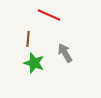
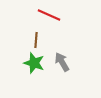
brown line: moved 8 px right, 1 px down
gray arrow: moved 3 px left, 9 px down
